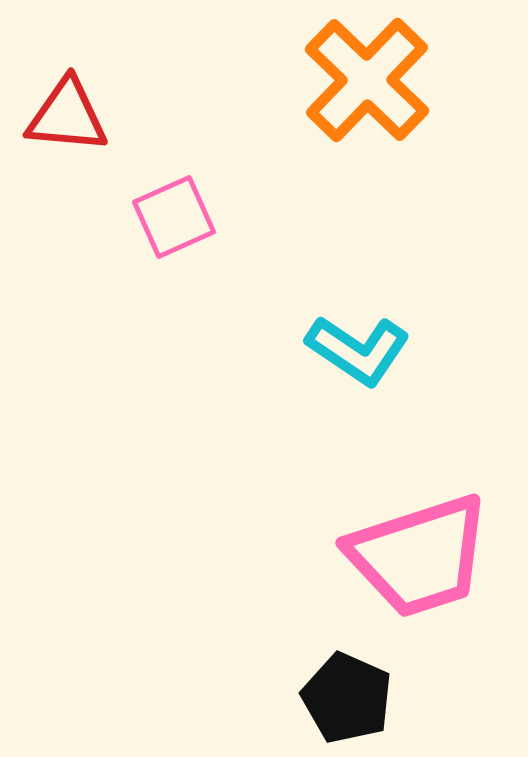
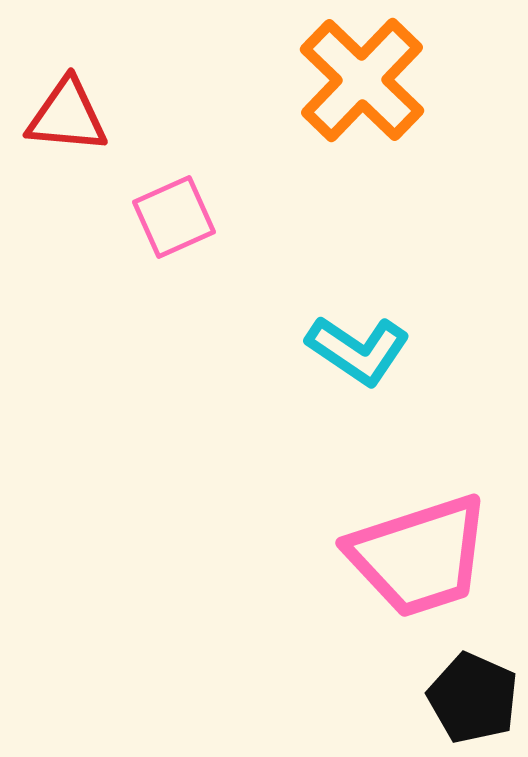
orange cross: moved 5 px left
black pentagon: moved 126 px right
